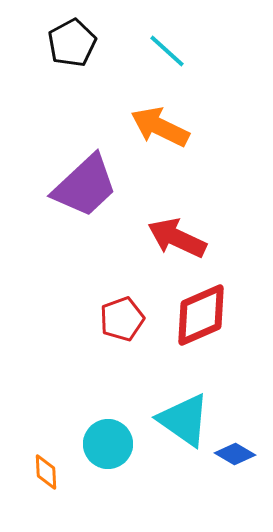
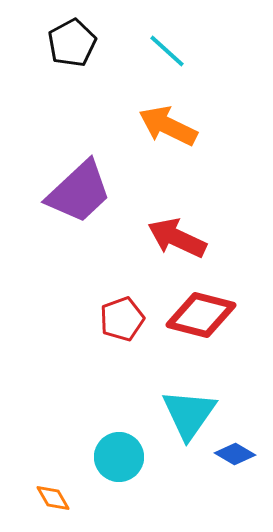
orange arrow: moved 8 px right, 1 px up
purple trapezoid: moved 6 px left, 6 px down
red diamond: rotated 38 degrees clockwise
cyan triangle: moved 5 px right, 6 px up; rotated 30 degrees clockwise
cyan circle: moved 11 px right, 13 px down
orange diamond: moved 7 px right, 26 px down; rotated 27 degrees counterclockwise
